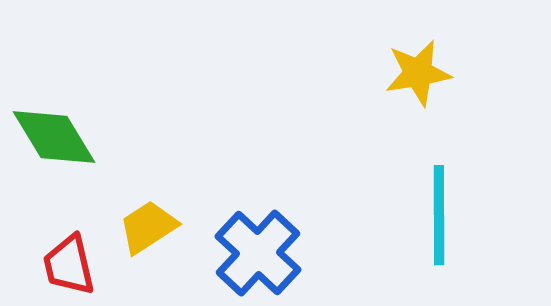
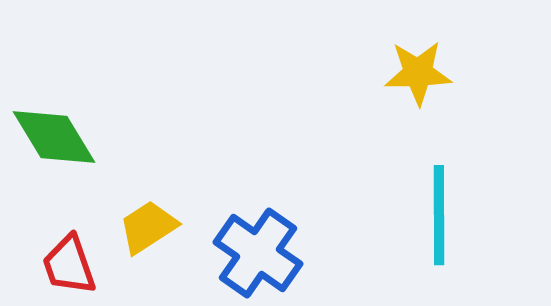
yellow star: rotated 8 degrees clockwise
blue cross: rotated 8 degrees counterclockwise
red trapezoid: rotated 6 degrees counterclockwise
